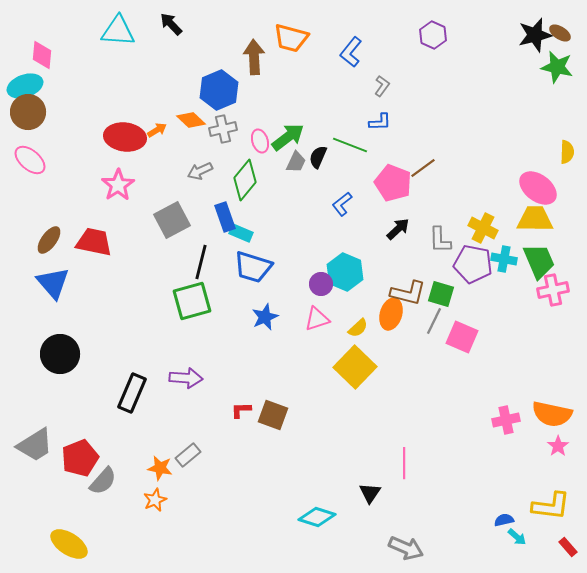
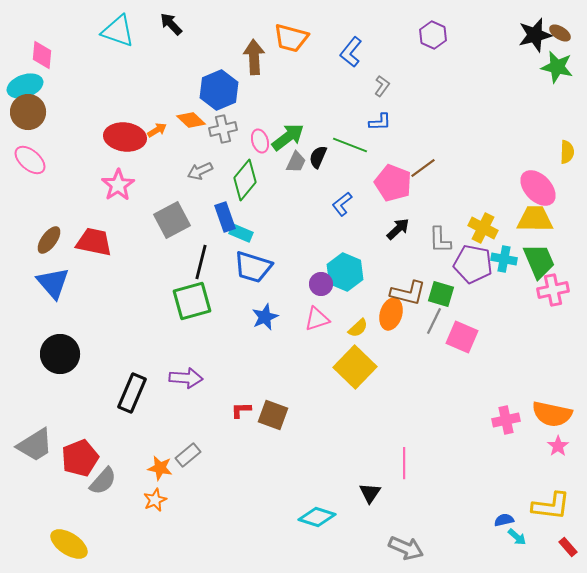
cyan triangle at (118, 31): rotated 15 degrees clockwise
pink ellipse at (538, 188): rotated 9 degrees clockwise
